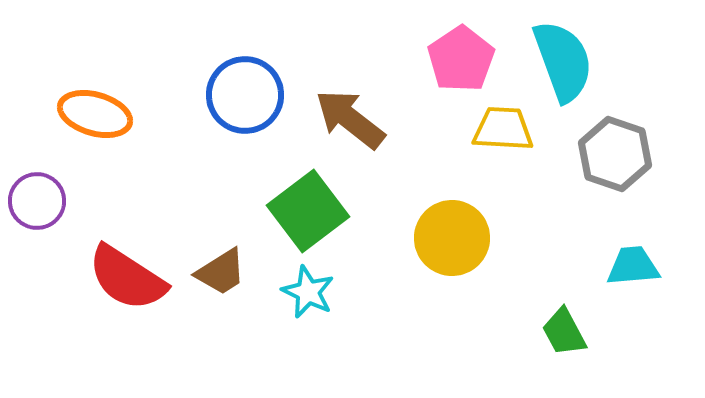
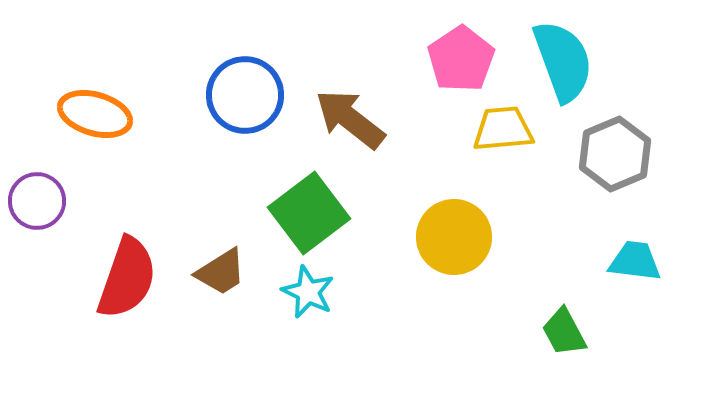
yellow trapezoid: rotated 8 degrees counterclockwise
gray hexagon: rotated 18 degrees clockwise
green square: moved 1 px right, 2 px down
yellow circle: moved 2 px right, 1 px up
cyan trapezoid: moved 2 px right, 5 px up; rotated 12 degrees clockwise
red semicircle: rotated 104 degrees counterclockwise
